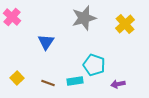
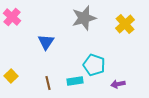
yellow square: moved 6 px left, 2 px up
brown line: rotated 56 degrees clockwise
